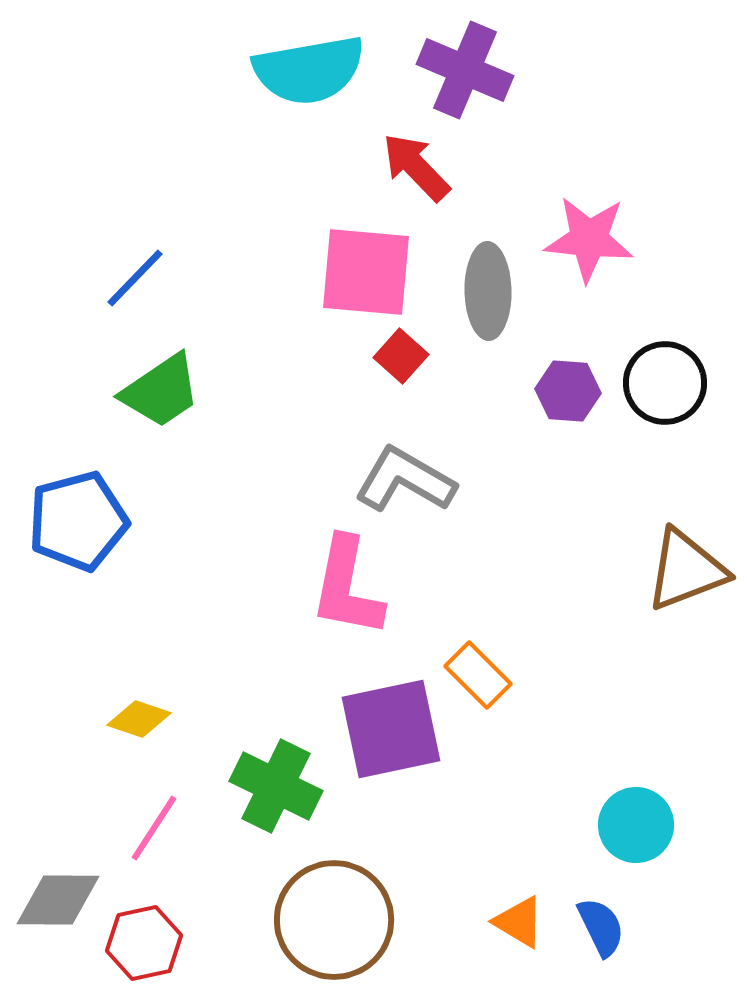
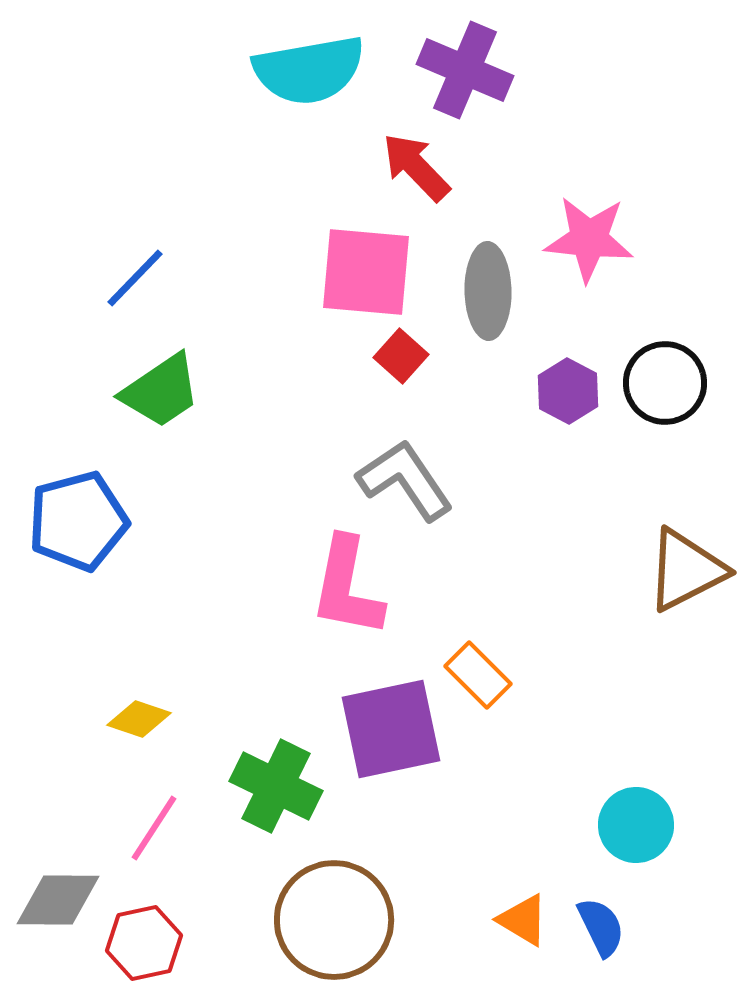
purple hexagon: rotated 24 degrees clockwise
gray L-shape: rotated 26 degrees clockwise
brown triangle: rotated 6 degrees counterclockwise
orange triangle: moved 4 px right, 2 px up
